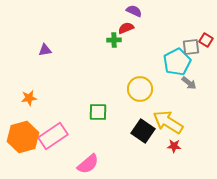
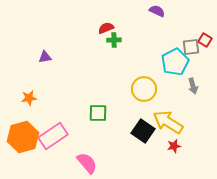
purple semicircle: moved 23 px right
red semicircle: moved 20 px left
red square: moved 1 px left
purple triangle: moved 7 px down
cyan pentagon: moved 2 px left
gray arrow: moved 4 px right, 3 px down; rotated 35 degrees clockwise
yellow circle: moved 4 px right
green square: moved 1 px down
red star: rotated 16 degrees counterclockwise
pink semicircle: moved 1 px left, 1 px up; rotated 90 degrees counterclockwise
